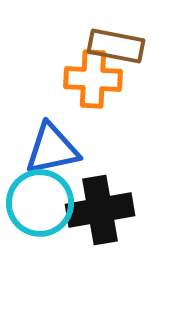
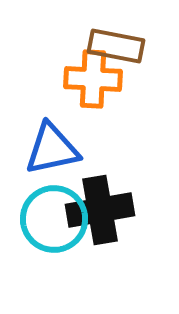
cyan circle: moved 14 px right, 16 px down
